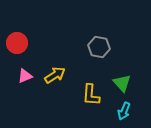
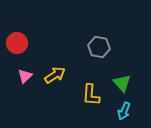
pink triangle: rotated 21 degrees counterclockwise
